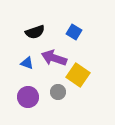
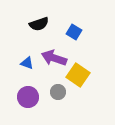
black semicircle: moved 4 px right, 8 px up
